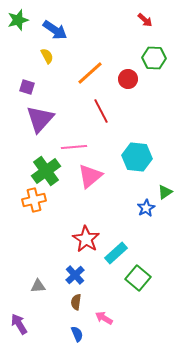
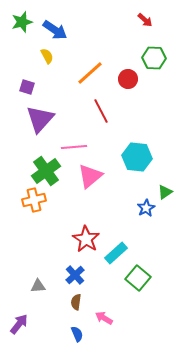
green star: moved 4 px right, 2 px down
purple arrow: rotated 70 degrees clockwise
